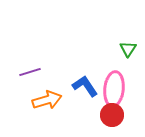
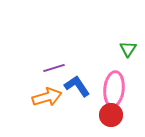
purple line: moved 24 px right, 4 px up
blue L-shape: moved 8 px left
orange arrow: moved 3 px up
red circle: moved 1 px left
